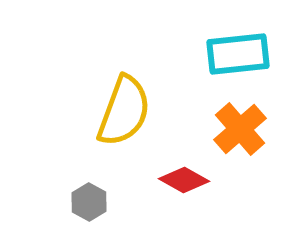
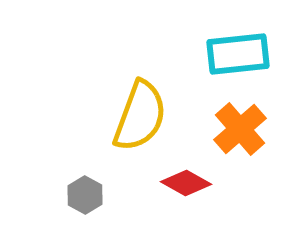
yellow semicircle: moved 16 px right, 5 px down
red diamond: moved 2 px right, 3 px down
gray hexagon: moved 4 px left, 7 px up
